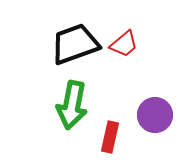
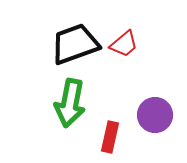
green arrow: moved 2 px left, 2 px up
